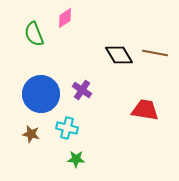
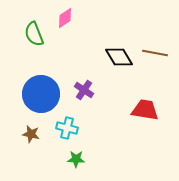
black diamond: moved 2 px down
purple cross: moved 2 px right
